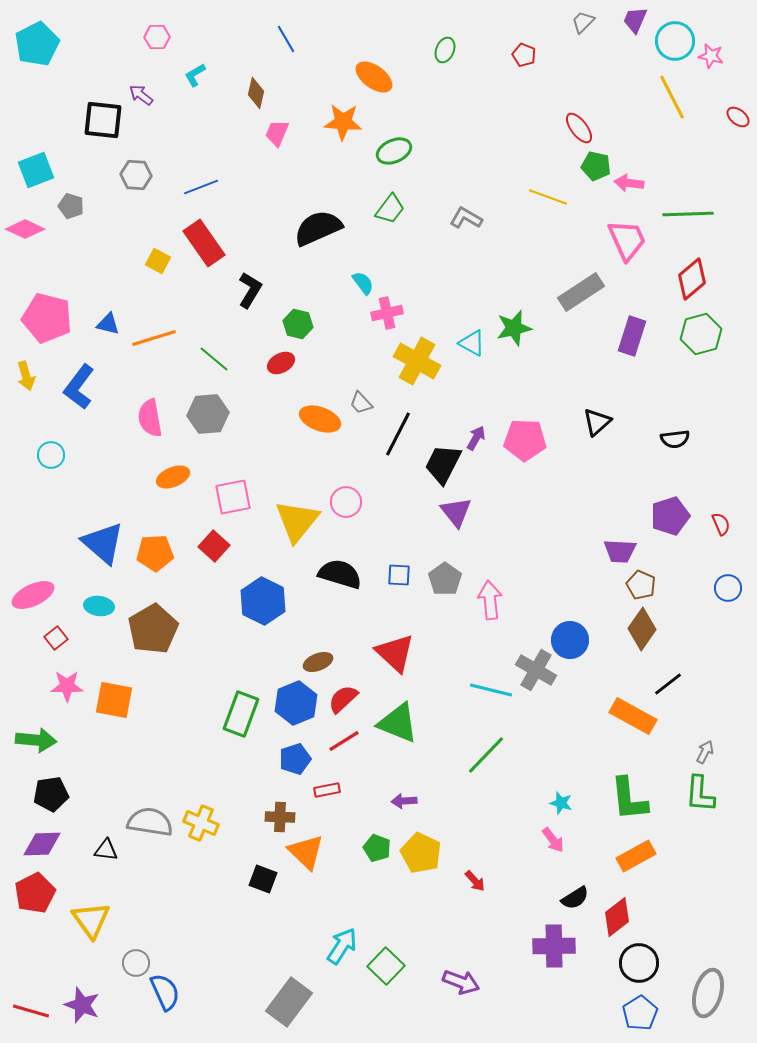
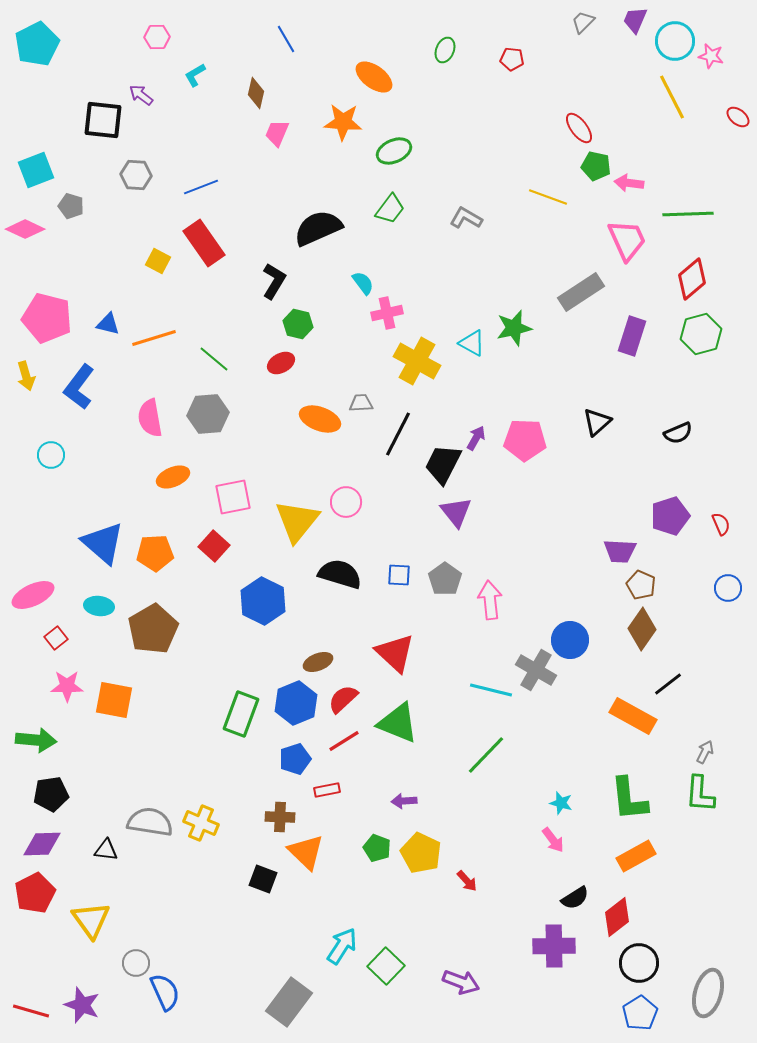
red pentagon at (524, 55): moved 12 px left, 4 px down; rotated 15 degrees counterclockwise
black L-shape at (250, 290): moved 24 px right, 9 px up
gray trapezoid at (361, 403): rotated 130 degrees clockwise
black semicircle at (675, 439): moved 3 px right, 6 px up; rotated 16 degrees counterclockwise
red arrow at (475, 881): moved 8 px left
